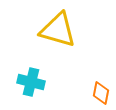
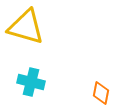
yellow triangle: moved 32 px left, 3 px up
